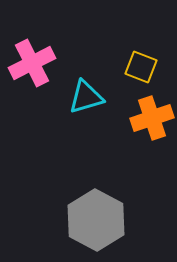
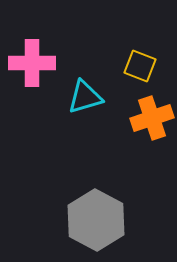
pink cross: rotated 27 degrees clockwise
yellow square: moved 1 px left, 1 px up
cyan triangle: moved 1 px left
